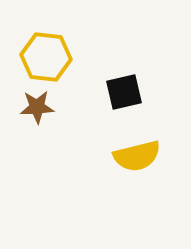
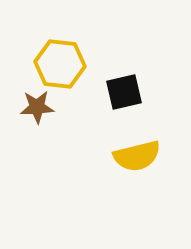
yellow hexagon: moved 14 px right, 7 px down
